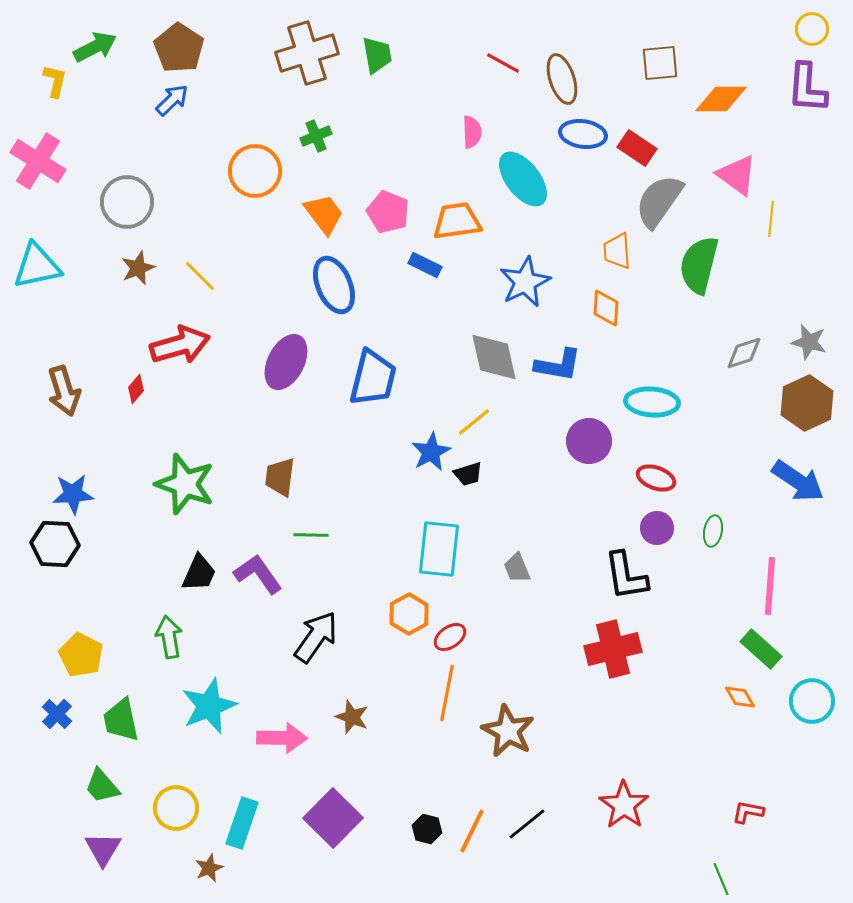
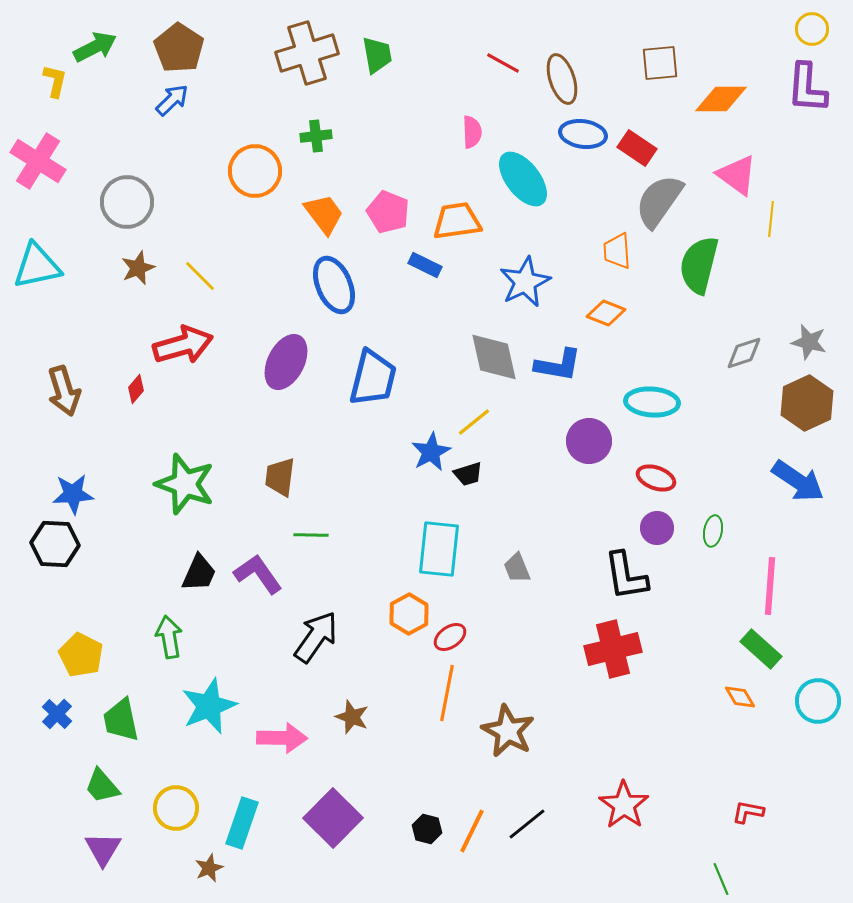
green cross at (316, 136): rotated 16 degrees clockwise
orange diamond at (606, 308): moved 5 px down; rotated 72 degrees counterclockwise
red arrow at (180, 345): moved 3 px right
cyan circle at (812, 701): moved 6 px right
